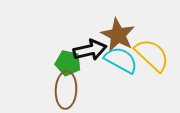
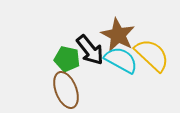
black arrow: rotated 64 degrees clockwise
green pentagon: moved 1 px left, 4 px up
brown ellipse: rotated 24 degrees counterclockwise
